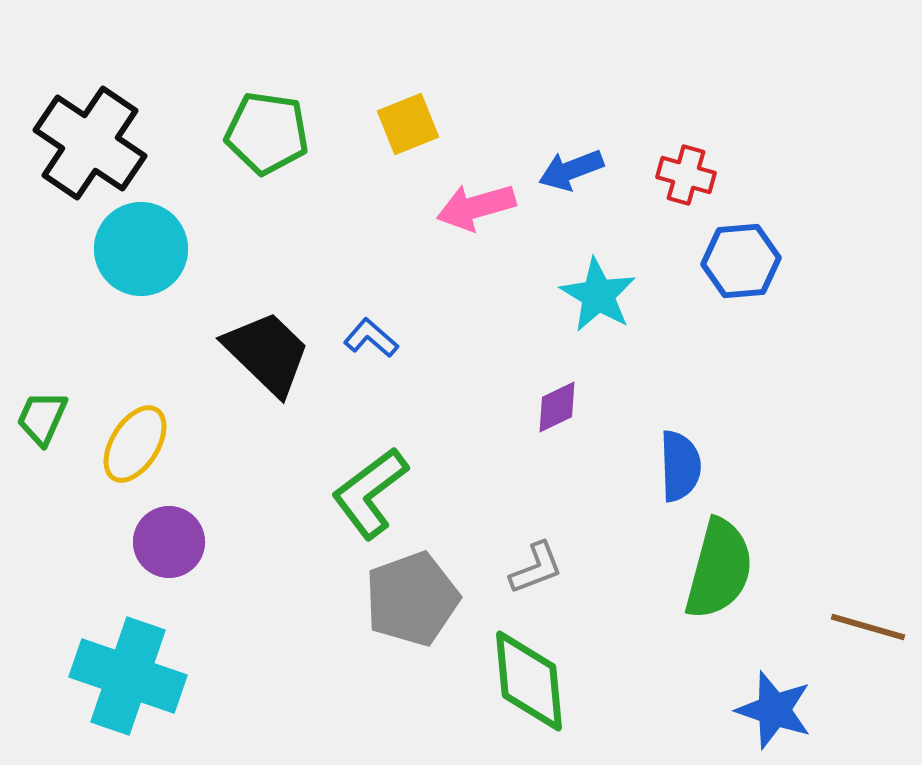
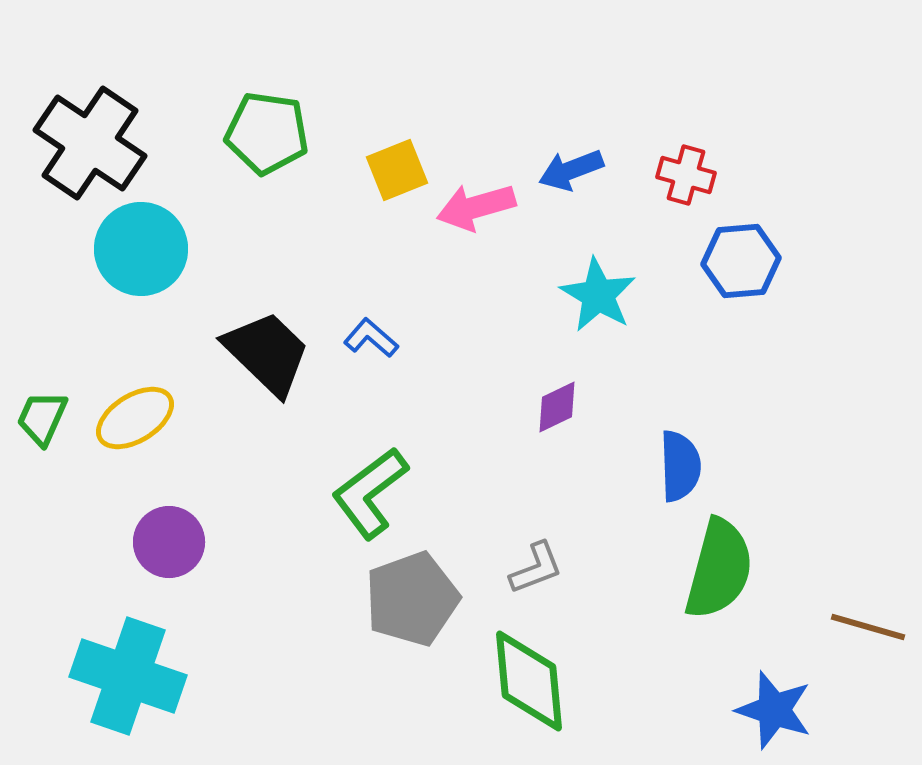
yellow square: moved 11 px left, 46 px down
yellow ellipse: moved 26 px up; rotated 26 degrees clockwise
